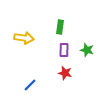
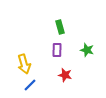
green rectangle: rotated 24 degrees counterclockwise
yellow arrow: moved 26 px down; rotated 66 degrees clockwise
purple rectangle: moved 7 px left
red star: moved 2 px down
